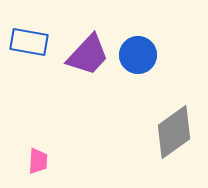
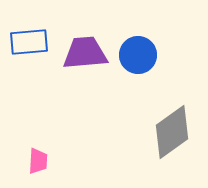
blue rectangle: rotated 15 degrees counterclockwise
purple trapezoid: moved 3 px left, 2 px up; rotated 138 degrees counterclockwise
gray diamond: moved 2 px left
